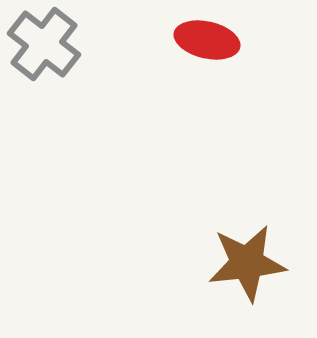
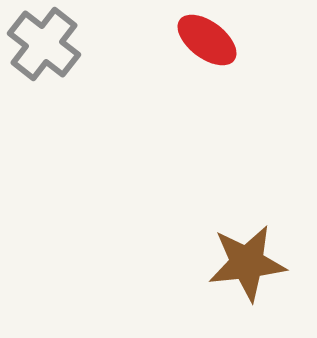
red ellipse: rotated 24 degrees clockwise
